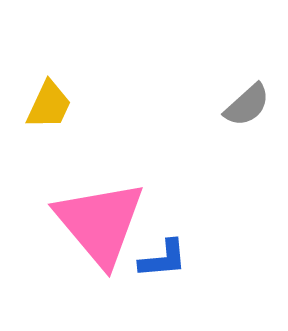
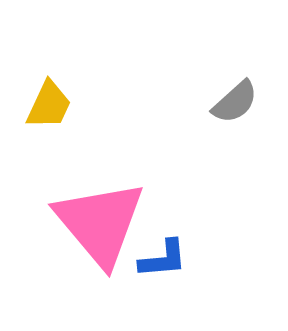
gray semicircle: moved 12 px left, 3 px up
